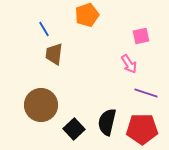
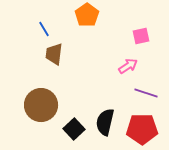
orange pentagon: rotated 15 degrees counterclockwise
pink arrow: moved 1 px left, 2 px down; rotated 90 degrees counterclockwise
black semicircle: moved 2 px left
